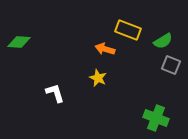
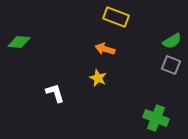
yellow rectangle: moved 12 px left, 13 px up
green semicircle: moved 9 px right
